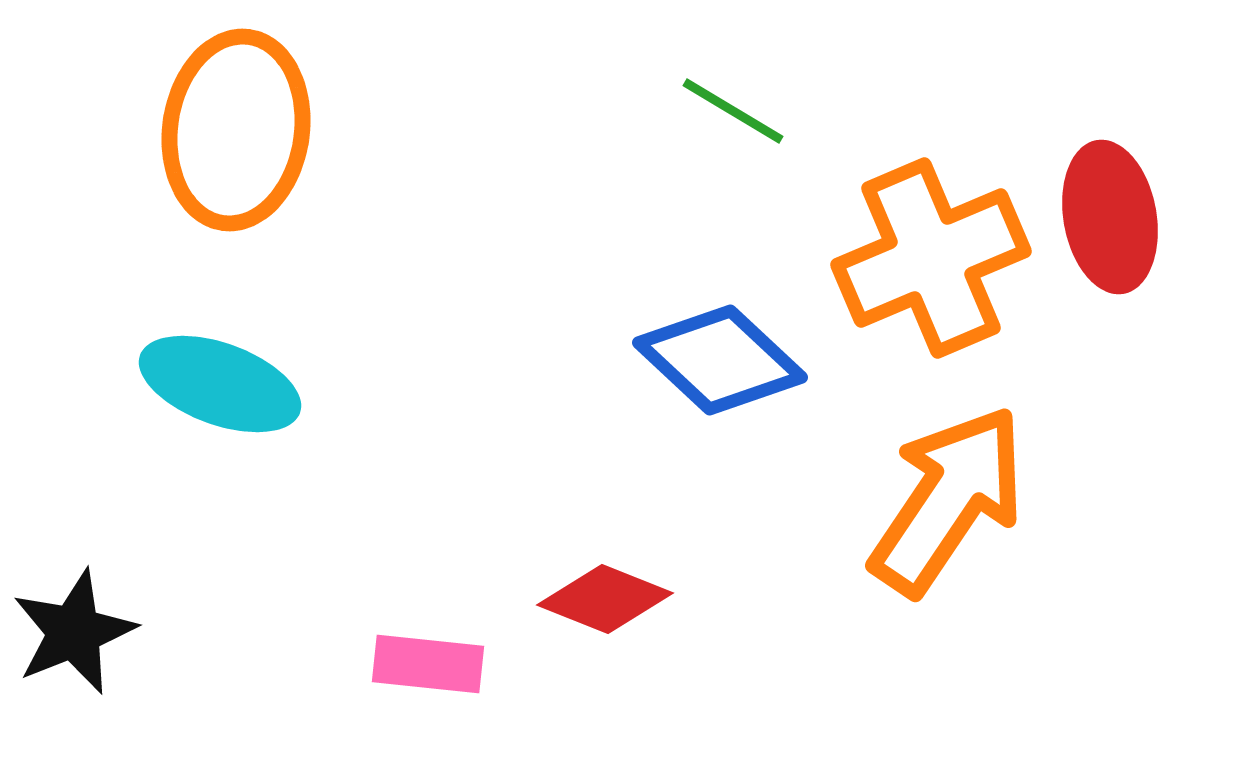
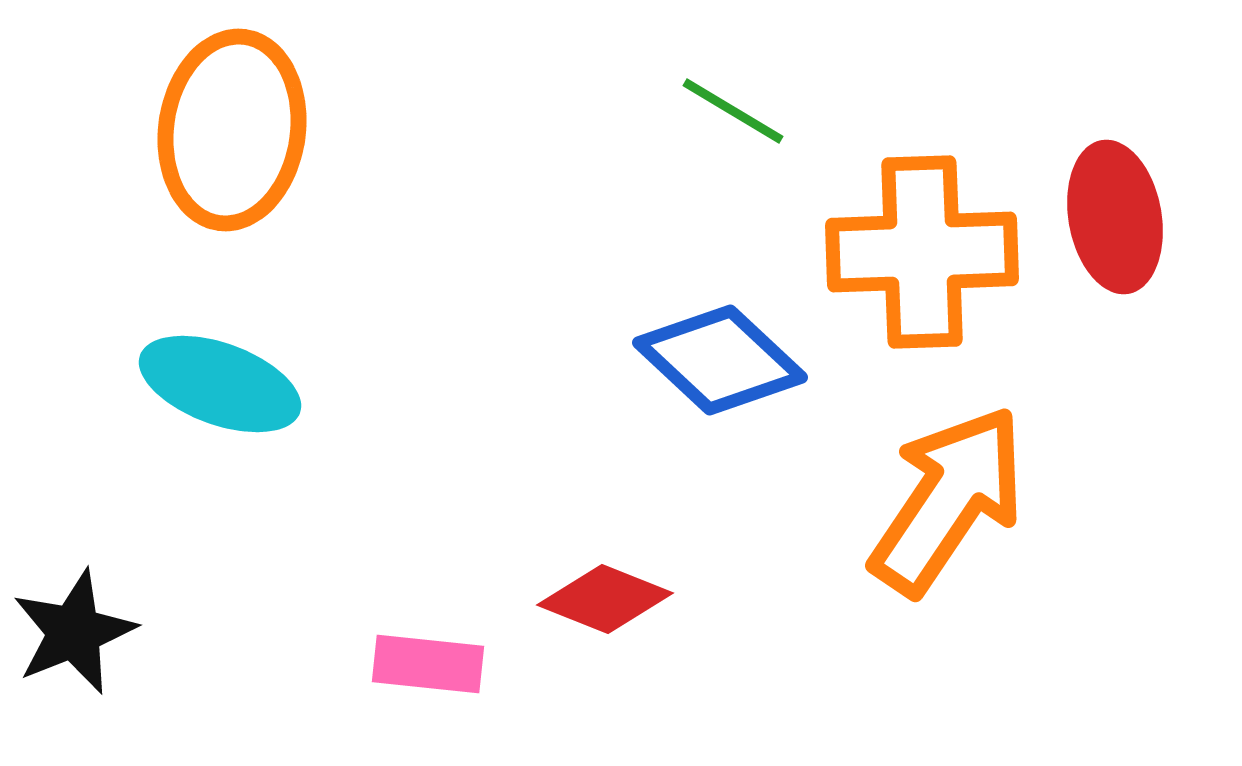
orange ellipse: moved 4 px left
red ellipse: moved 5 px right
orange cross: moved 9 px left, 6 px up; rotated 21 degrees clockwise
